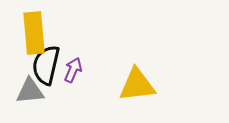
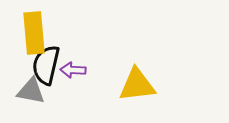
purple arrow: rotated 110 degrees counterclockwise
gray triangle: moved 1 px right; rotated 16 degrees clockwise
